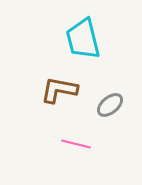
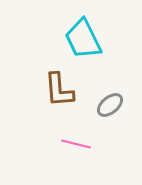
cyan trapezoid: rotated 12 degrees counterclockwise
brown L-shape: rotated 105 degrees counterclockwise
